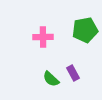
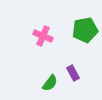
pink cross: moved 1 px up; rotated 24 degrees clockwise
green semicircle: moved 1 px left, 4 px down; rotated 96 degrees counterclockwise
